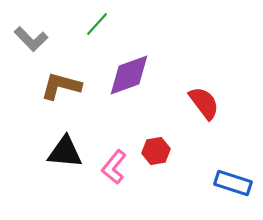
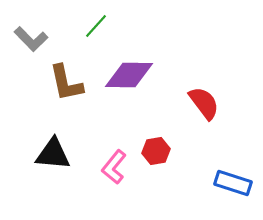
green line: moved 1 px left, 2 px down
purple diamond: rotated 21 degrees clockwise
brown L-shape: moved 5 px right, 3 px up; rotated 117 degrees counterclockwise
black triangle: moved 12 px left, 2 px down
